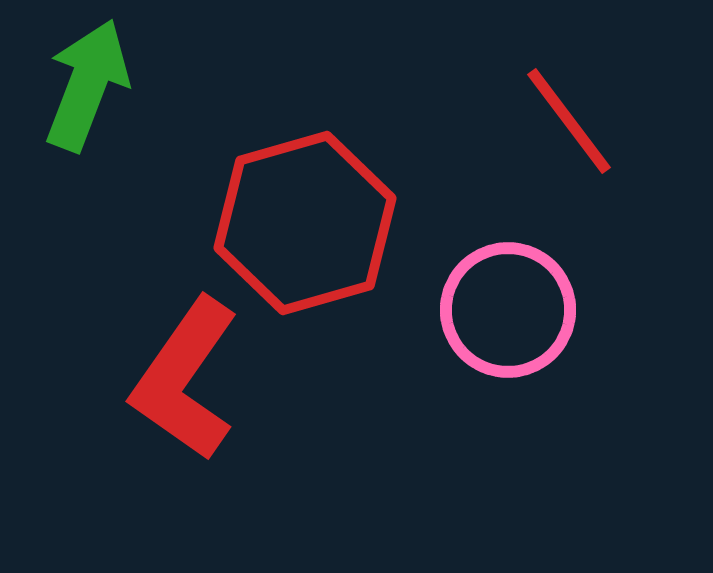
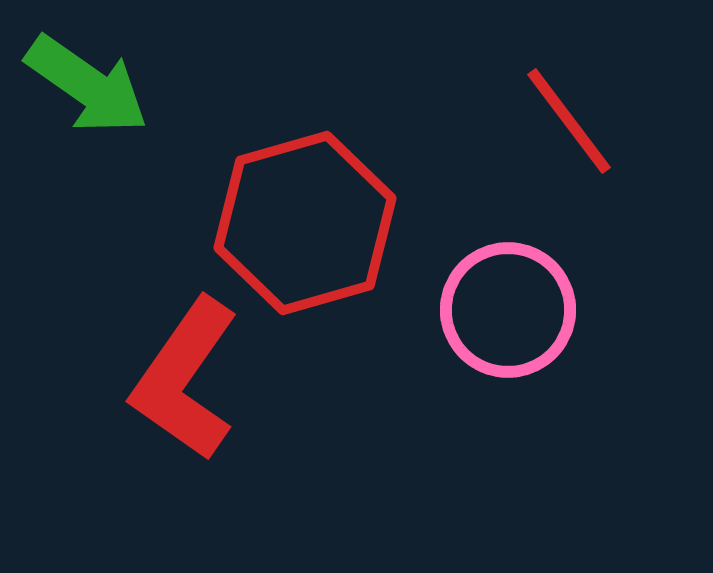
green arrow: rotated 104 degrees clockwise
